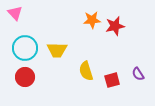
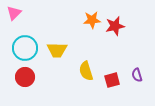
pink triangle: moved 1 px left; rotated 28 degrees clockwise
purple semicircle: moved 1 px left, 1 px down; rotated 16 degrees clockwise
